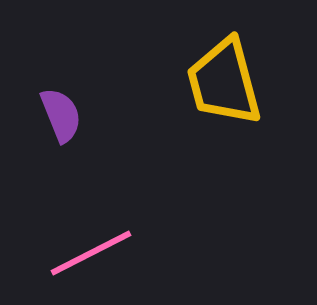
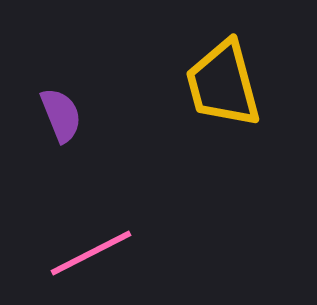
yellow trapezoid: moved 1 px left, 2 px down
